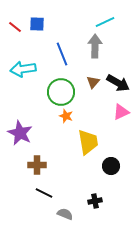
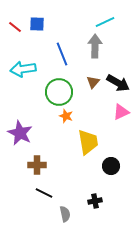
green circle: moved 2 px left
gray semicircle: rotated 56 degrees clockwise
